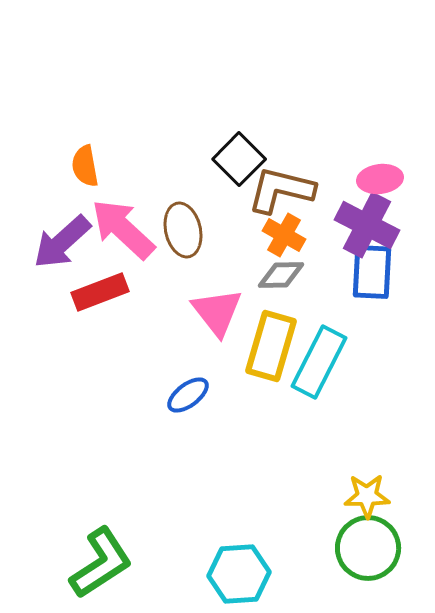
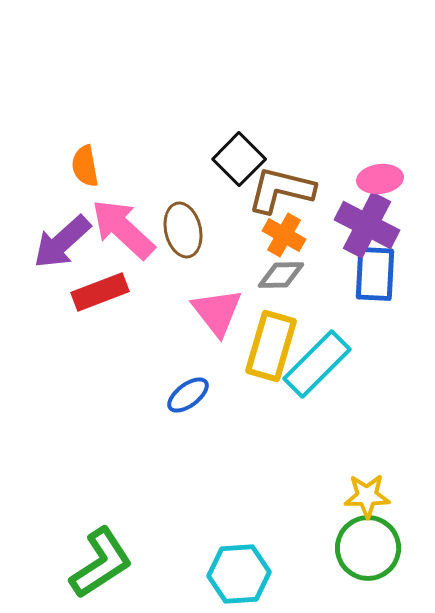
blue rectangle: moved 3 px right, 2 px down
cyan rectangle: moved 2 px left, 2 px down; rotated 18 degrees clockwise
